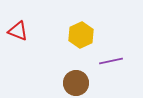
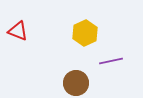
yellow hexagon: moved 4 px right, 2 px up
